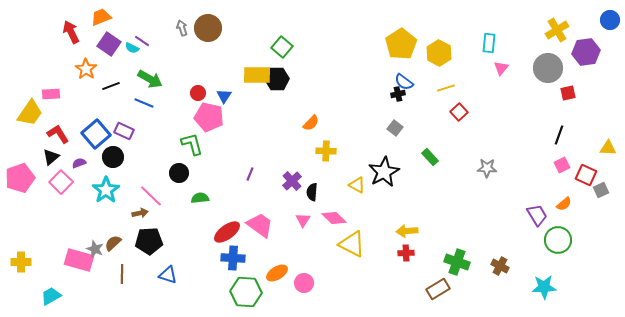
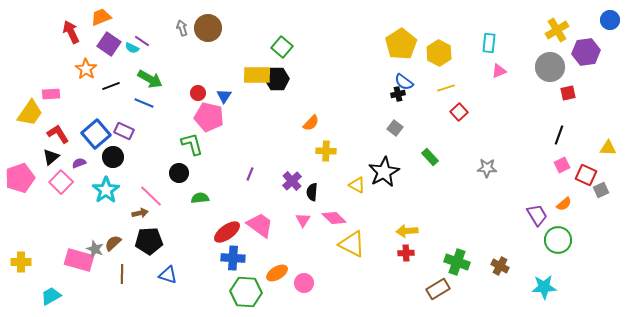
pink triangle at (501, 68): moved 2 px left, 3 px down; rotated 28 degrees clockwise
gray circle at (548, 68): moved 2 px right, 1 px up
